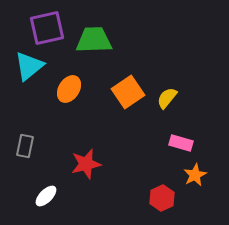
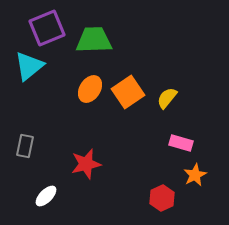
purple square: rotated 9 degrees counterclockwise
orange ellipse: moved 21 px right
